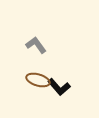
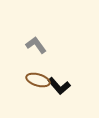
black L-shape: moved 1 px up
